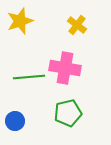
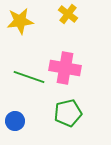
yellow star: rotated 12 degrees clockwise
yellow cross: moved 9 px left, 11 px up
green line: rotated 24 degrees clockwise
